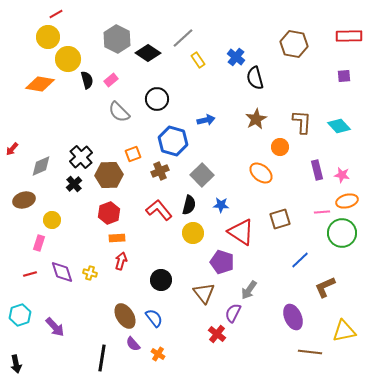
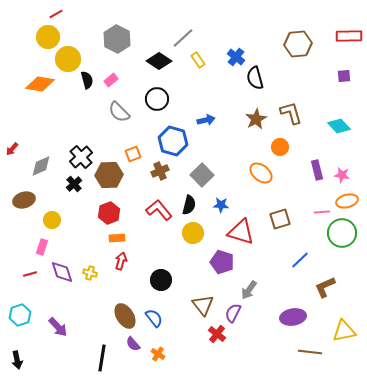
brown hexagon at (294, 44): moved 4 px right; rotated 16 degrees counterclockwise
black diamond at (148, 53): moved 11 px right, 8 px down
brown L-shape at (302, 122): moved 11 px left, 9 px up; rotated 20 degrees counterclockwise
red triangle at (241, 232): rotated 16 degrees counterclockwise
pink rectangle at (39, 243): moved 3 px right, 4 px down
brown triangle at (204, 293): moved 1 px left, 12 px down
purple ellipse at (293, 317): rotated 75 degrees counterclockwise
purple arrow at (55, 327): moved 3 px right
black arrow at (16, 364): moved 1 px right, 4 px up
